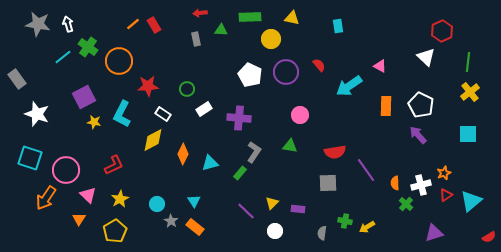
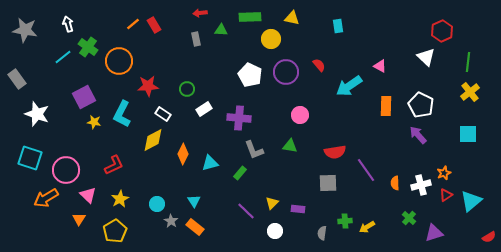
gray star at (38, 24): moved 13 px left, 6 px down
gray L-shape at (254, 152): moved 2 px up; rotated 125 degrees clockwise
orange arrow at (46, 198): rotated 25 degrees clockwise
green cross at (406, 204): moved 3 px right, 14 px down
green cross at (345, 221): rotated 16 degrees counterclockwise
